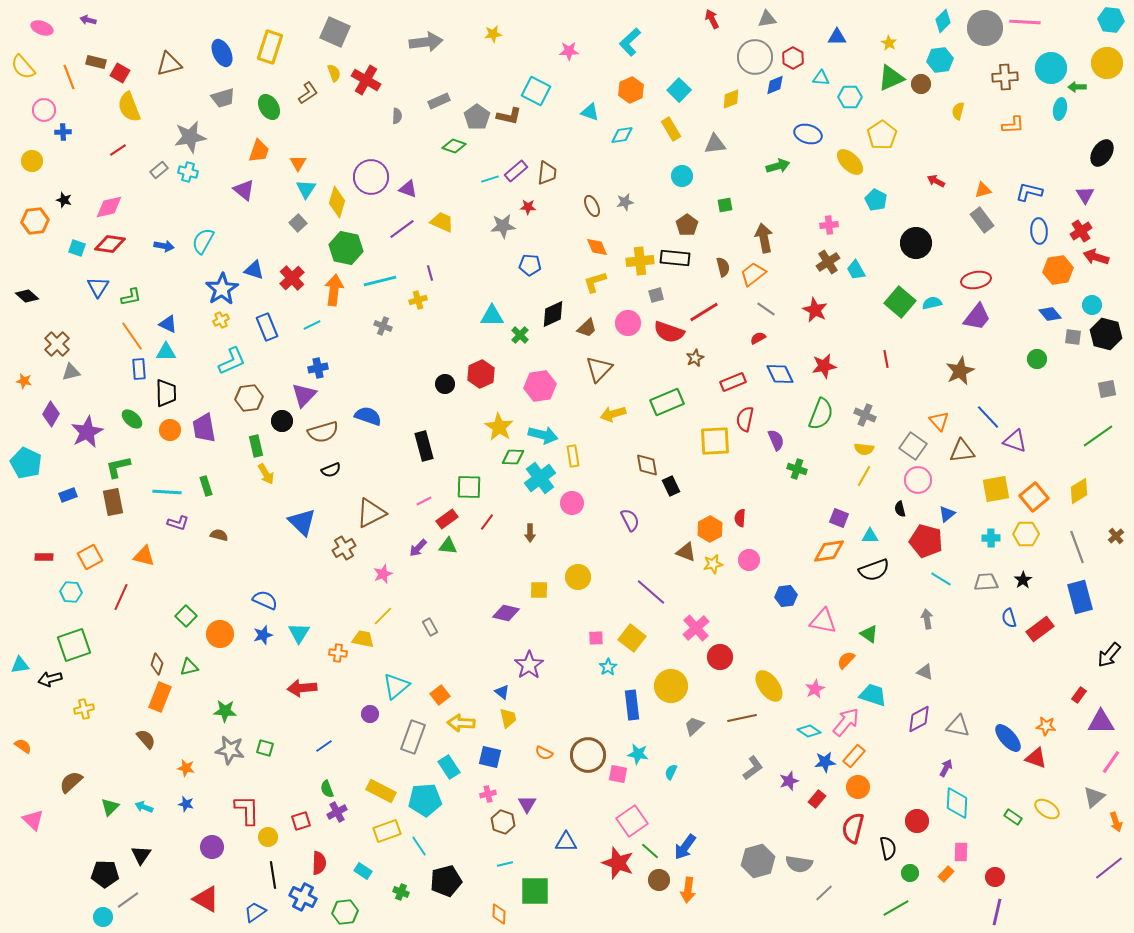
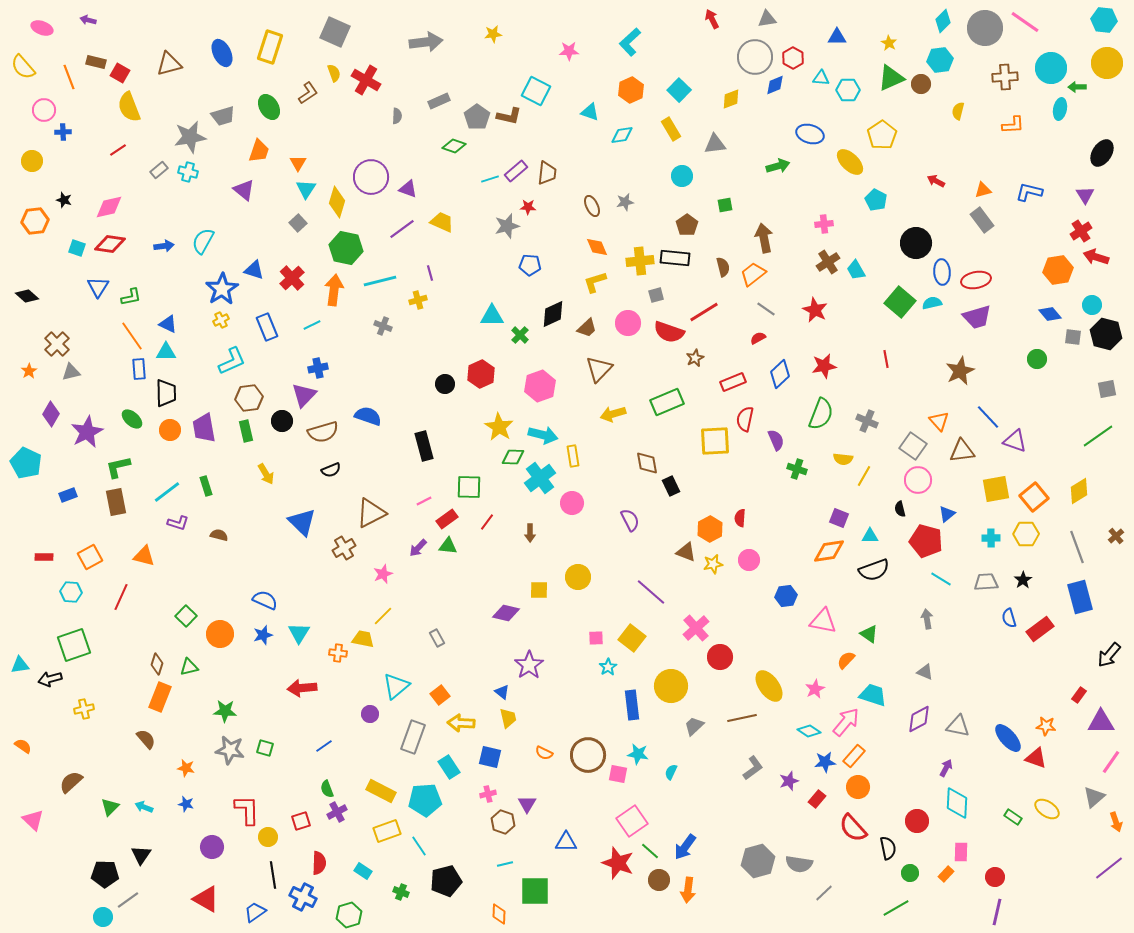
cyan hexagon at (1111, 20): moved 7 px left
pink line at (1025, 22): rotated 32 degrees clockwise
cyan hexagon at (850, 97): moved 2 px left, 7 px up
gray trapezoid at (223, 98): moved 18 px down
blue ellipse at (808, 134): moved 2 px right
pink cross at (829, 225): moved 5 px left, 1 px up
gray star at (503, 226): moved 4 px right; rotated 10 degrees counterclockwise
blue ellipse at (1039, 231): moved 97 px left, 41 px down
blue arrow at (164, 246): rotated 18 degrees counterclockwise
purple trapezoid at (977, 317): rotated 36 degrees clockwise
blue diamond at (780, 374): rotated 72 degrees clockwise
orange star at (24, 381): moved 5 px right, 10 px up; rotated 28 degrees clockwise
pink hexagon at (540, 386): rotated 12 degrees counterclockwise
gray cross at (865, 415): moved 2 px right, 6 px down
green rectangle at (256, 446): moved 10 px left, 15 px up
yellow semicircle at (864, 449): moved 21 px left, 10 px down
brown diamond at (647, 465): moved 2 px up
cyan line at (167, 492): rotated 40 degrees counterclockwise
brown rectangle at (113, 502): moved 3 px right
gray rectangle at (430, 627): moved 7 px right, 11 px down
red semicircle at (853, 828): rotated 56 degrees counterclockwise
green hexagon at (345, 912): moved 4 px right, 3 px down; rotated 10 degrees counterclockwise
